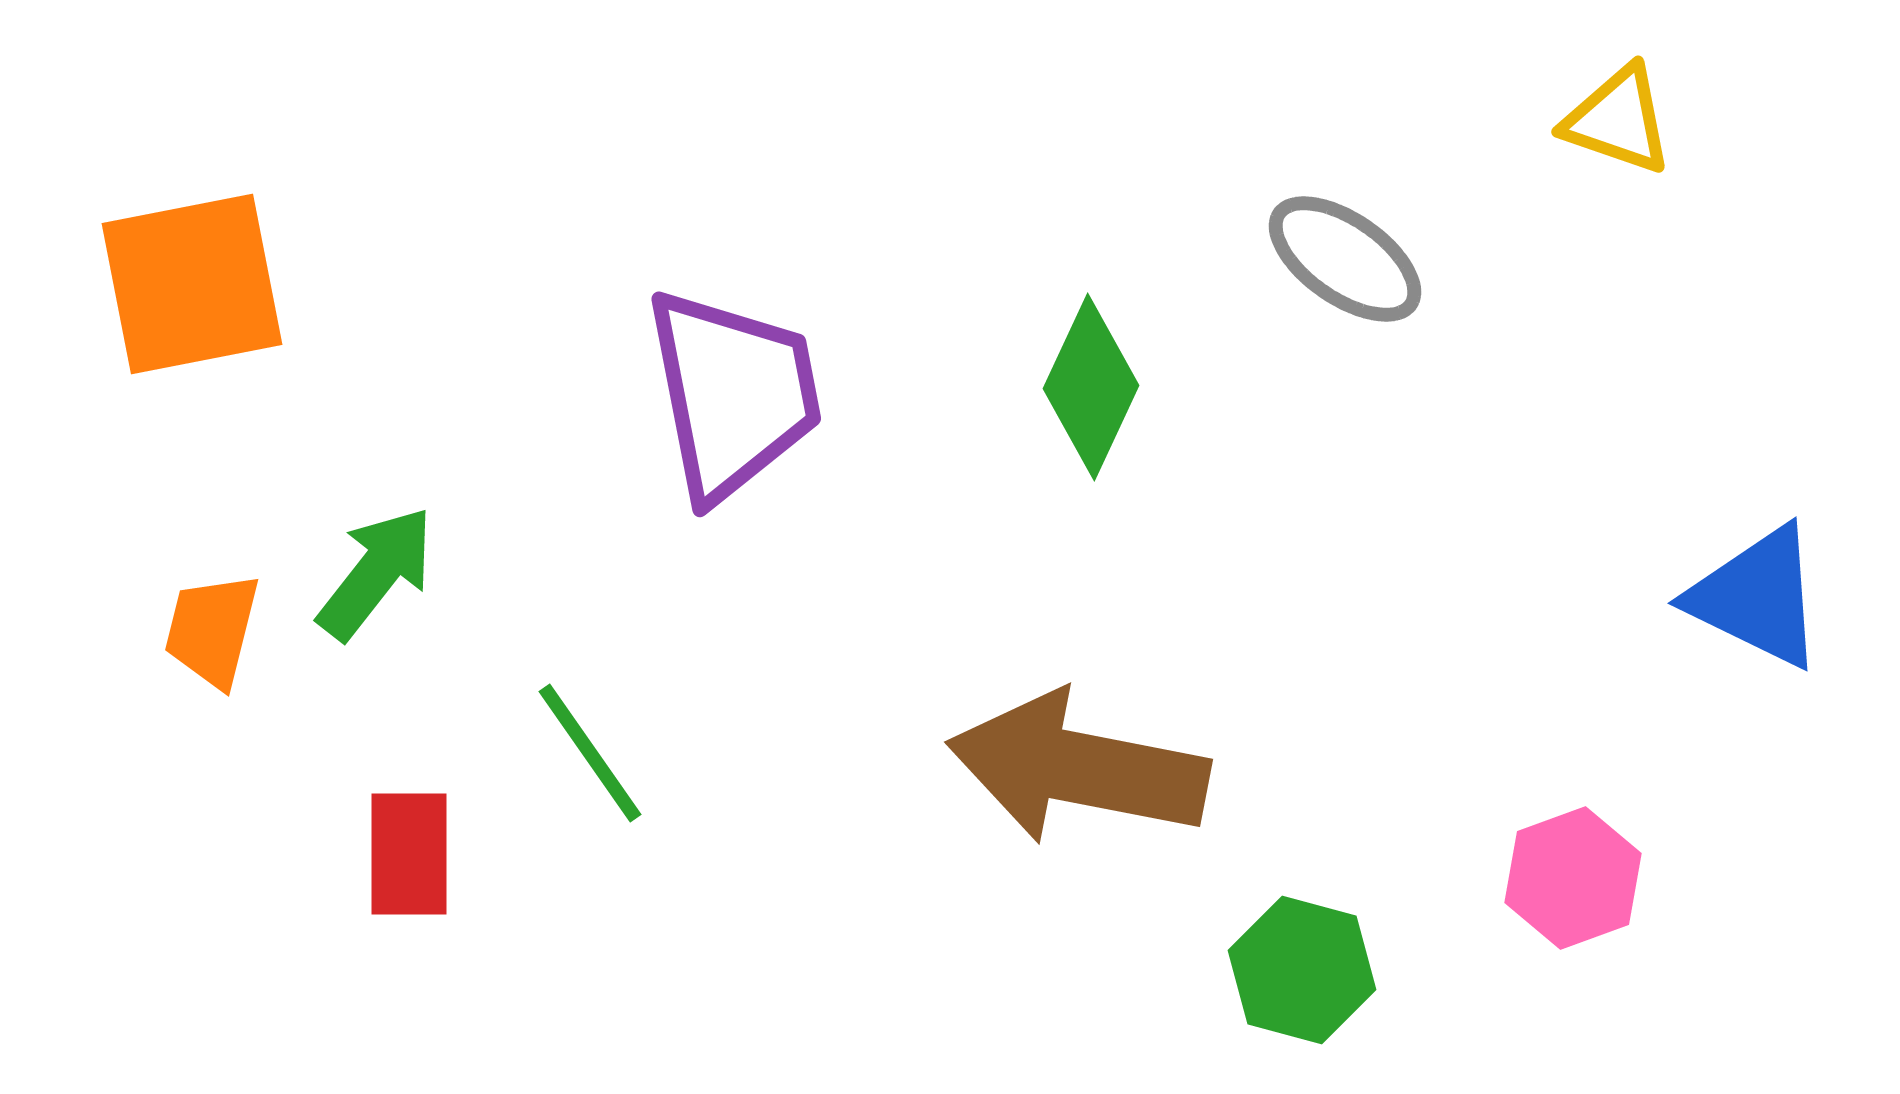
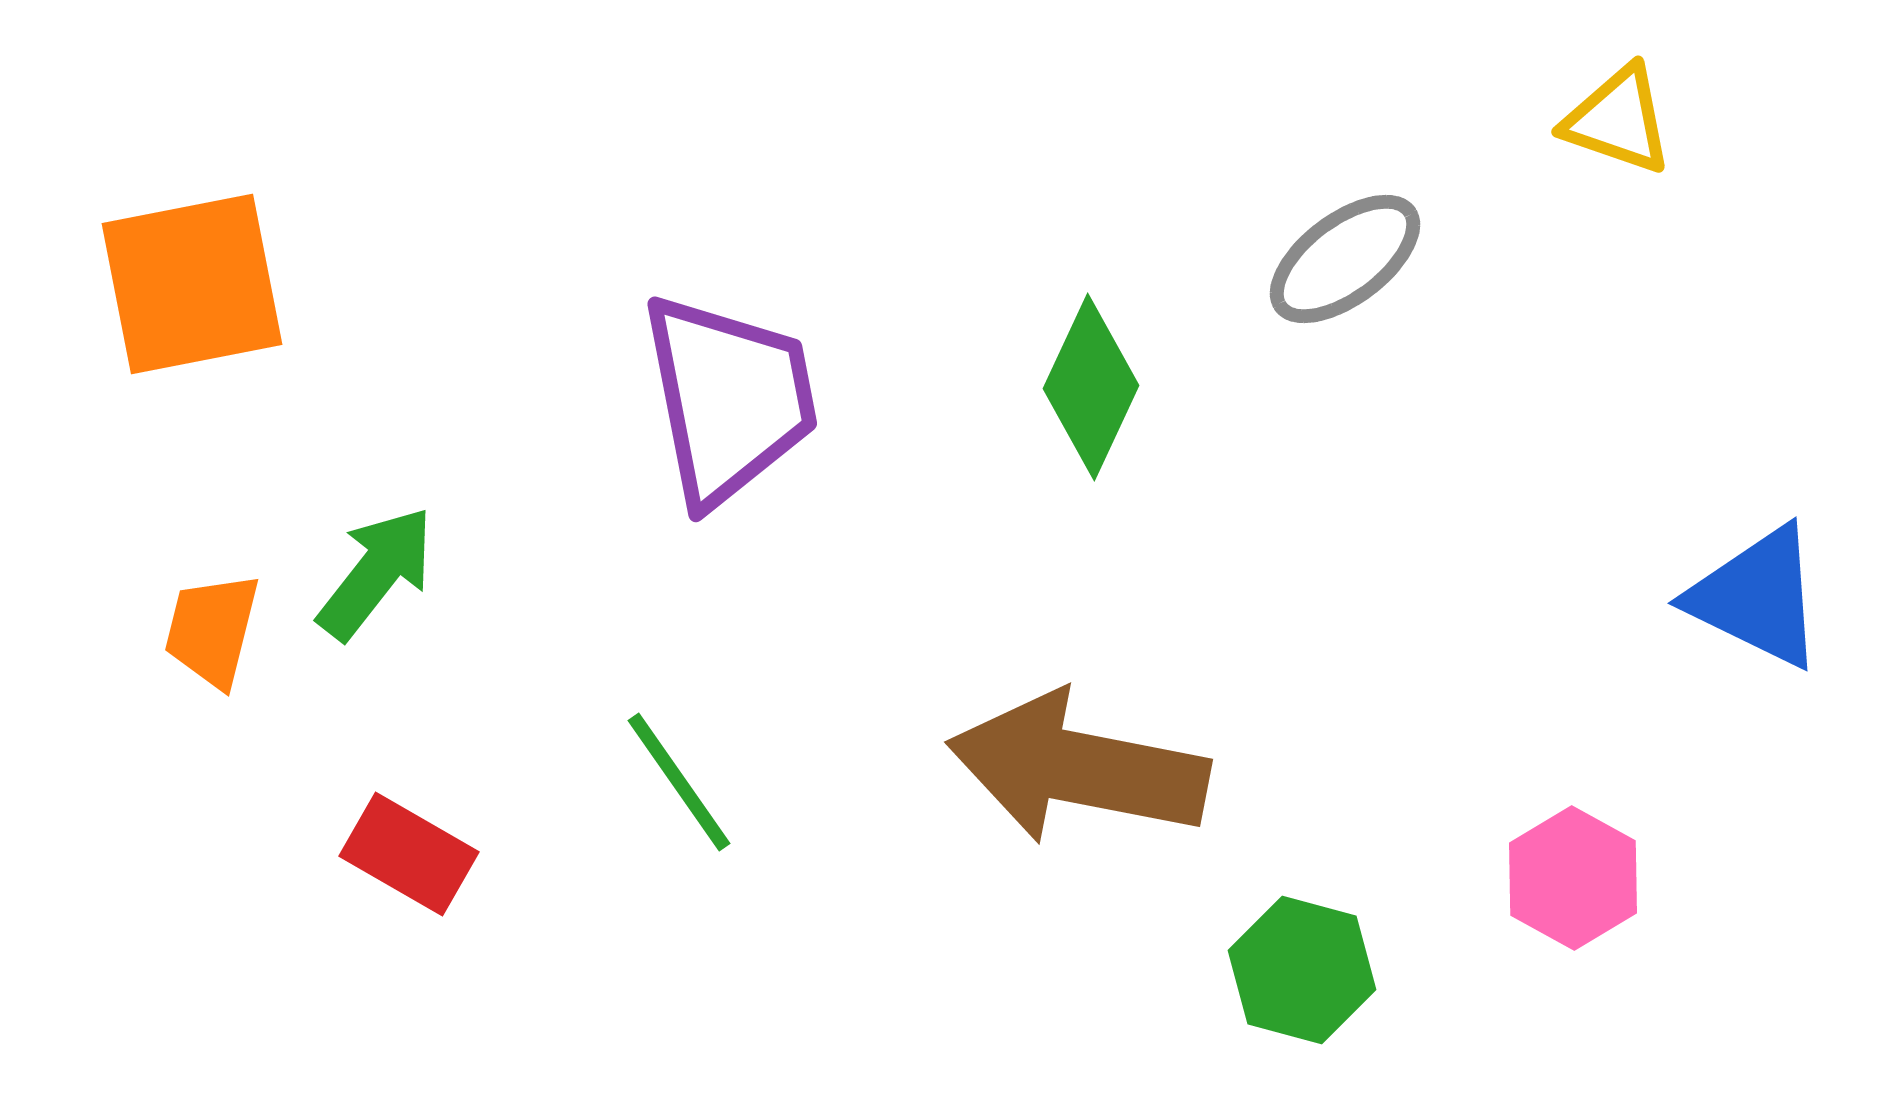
gray ellipse: rotated 72 degrees counterclockwise
purple trapezoid: moved 4 px left, 5 px down
green line: moved 89 px right, 29 px down
red rectangle: rotated 60 degrees counterclockwise
pink hexagon: rotated 11 degrees counterclockwise
